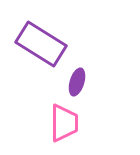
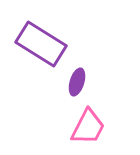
pink trapezoid: moved 24 px right, 4 px down; rotated 27 degrees clockwise
